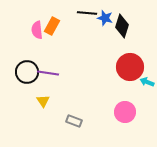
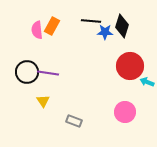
black line: moved 4 px right, 8 px down
blue star: moved 14 px down; rotated 14 degrees counterclockwise
red circle: moved 1 px up
